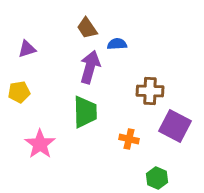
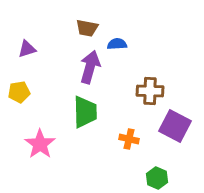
brown trapezoid: rotated 45 degrees counterclockwise
